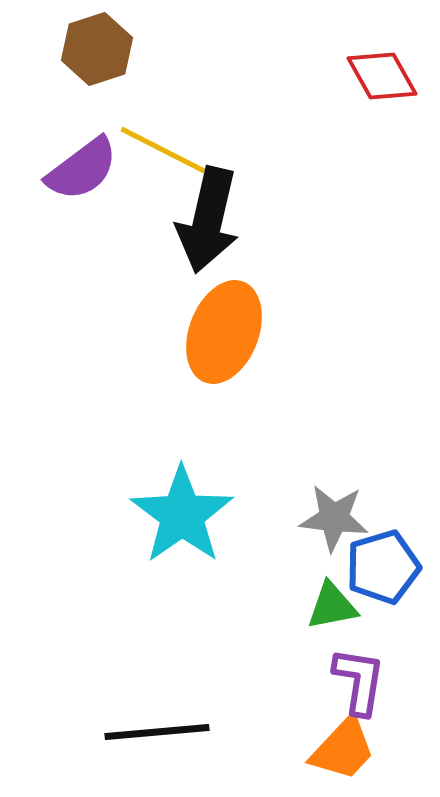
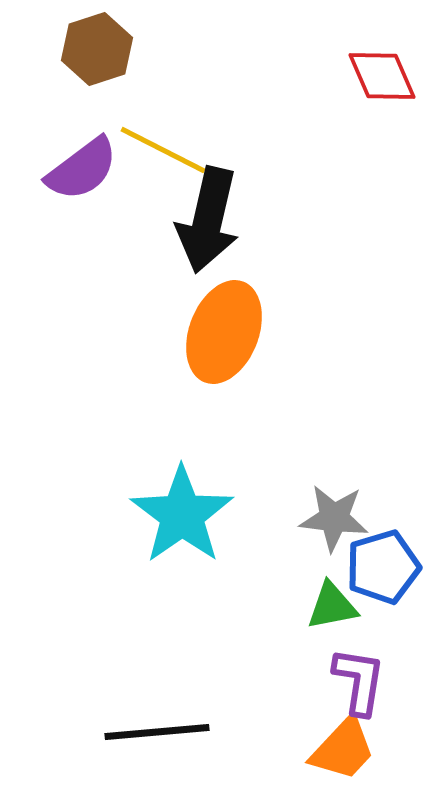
red diamond: rotated 6 degrees clockwise
